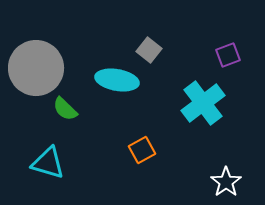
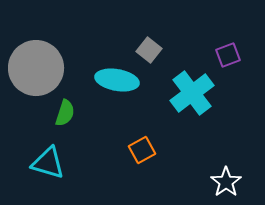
cyan cross: moved 11 px left, 10 px up
green semicircle: moved 4 px down; rotated 116 degrees counterclockwise
